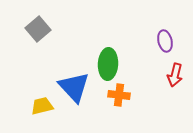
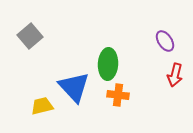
gray square: moved 8 px left, 7 px down
purple ellipse: rotated 20 degrees counterclockwise
orange cross: moved 1 px left
